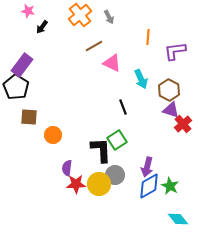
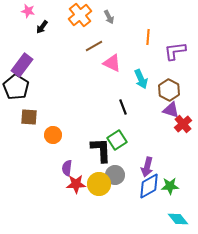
green star: rotated 30 degrees counterclockwise
